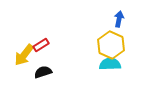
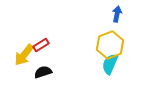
blue arrow: moved 2 px left, 5 px up
yellow hexagon: moved 1 px left; rotated 16 degrees clockwise
cyan semicircle: rotated 65 degrees counterclockwise
